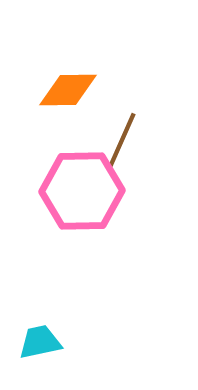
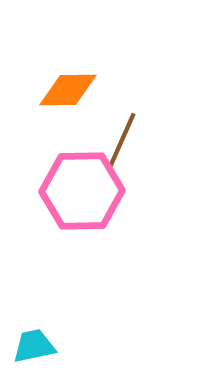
cyan trapezoid: moved 6 px left, 4 px down
